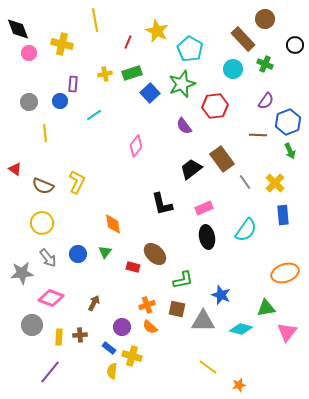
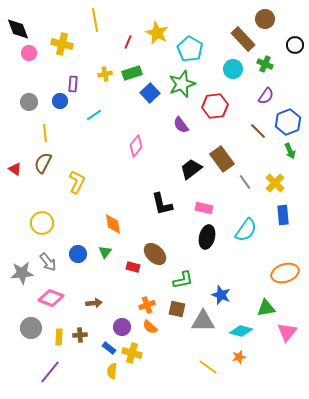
yellow star at (157, 31): moved 2 px down
purple semicircle at (266, 101): moved 5 px up
purple semicircle at (184, 126): moved 3 px left, 1 px up
brown line at (258, 135): moved 4 px up; rotated 42 degrees clockwise
brown semicircle at (43, 186): moved 23 px up; rotated 95 degrees clockwise
pink rectangle at (204, 208): rotated 36 degrees clockwise
black ellipse at (207, 237): rotated 25 degrees clockwise
gray arrow at (48, 258): moved 4 px down
brown arrow at (94, 303): rotated 56 degrees clockwise
gray circle at (32, 325): moved 1 px left, 3 px down
cyan diamond at (241, 329): moved 2 px down
yellow cross at (132, 356): moved 3 px up
orange star at (239, 385): moved 28 px up
